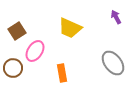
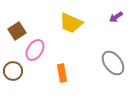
purple arrow: rotated 96 degrees counterclockwise
yellow trapezoid: moved 1 px right, 5 px up
pink ellipse: moved 1 px up
brown circle: moved 3 px down
